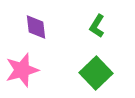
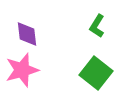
purple diamond: moved 9 px left, 7 px down
green square: rotated 8 degrees counterclockwise
